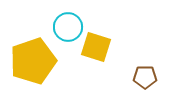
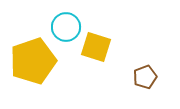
cyan circle: moved 2 px left
brown pentagon: rotated 20 degrees counterclockwise
